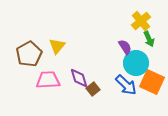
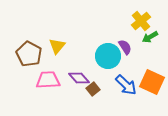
green arrow: moved 1 px right, 2 px up; rotated 84 degrees clockwise
brown pentagon: rotated 15 degrees counterclockwise
cyan circle: moved 28 px left, 7 px up
purple diamond: rotated 25 degrees counterclockwise
